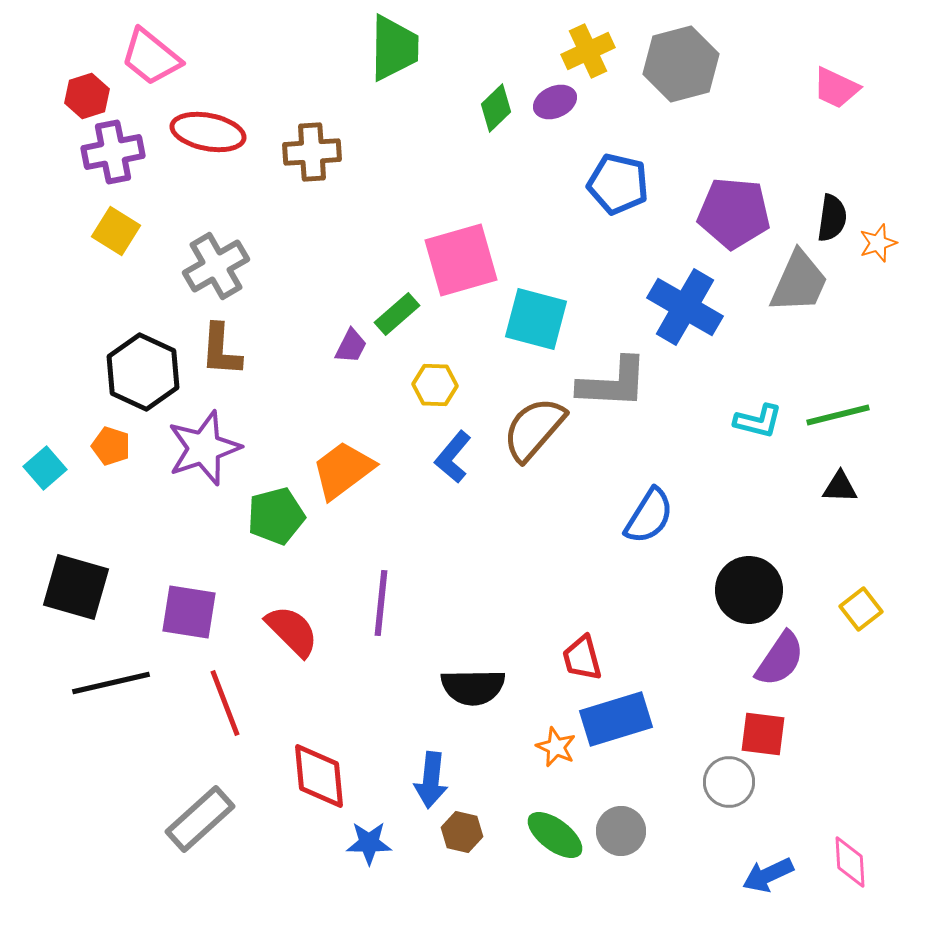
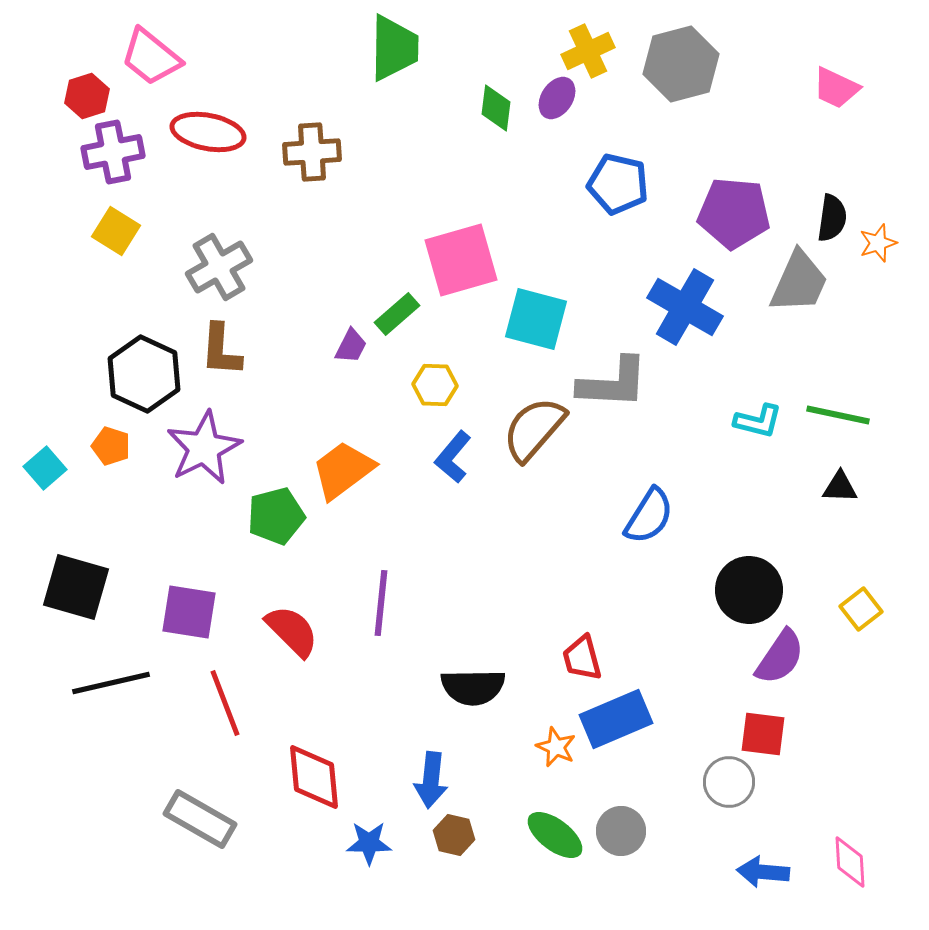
purple ellipse at (555, 102): moved 2 px right, 4 px up; rotated 33 degrees counterclockwise
green diamond at (496, 108): rotated 39 degrees counterclockwise
gray cross at (216, 266): moved 3 px right, 1 px down
black hexagon at (143, 372): moved 1 px right, 2 px down
green line at (838, 415): rotated 26 degrees clockwise
purple star at (204, 448): rotated 8 degrees counterclockwise
purple semicircle at (780, 659): moved 2 px up
blue rectangle at (616, 719): rotated 6 degrees counterclockwise
red diamond at (319, 776): moved 5 px left, 1 px down
gray rectangle at (200, 819): rotated 72 degrees clockwise
brown hexagon at (462, 832): moved 8 px left, 3 px down
blue arrow at (768, 875): moved 5 px left, 3 px up; rotated 30 degrees clockwise
